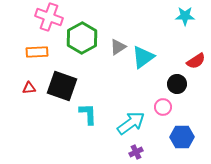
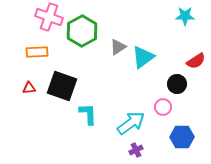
green hexagon: moved 7 px up
purple cross: moved 2 px up
